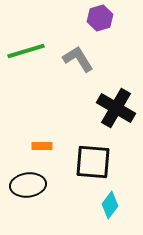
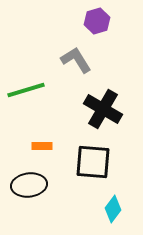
purple hexagon: moved 3 px left, 3 px down
green line: moved 39 px down
gray L-shape: moved 2 px left, 1 px down
black cross: moved 13 px left, 1 px down
black ellipse: moved 1 px right
cyan diamond: moved 3 px right, 4 px down
